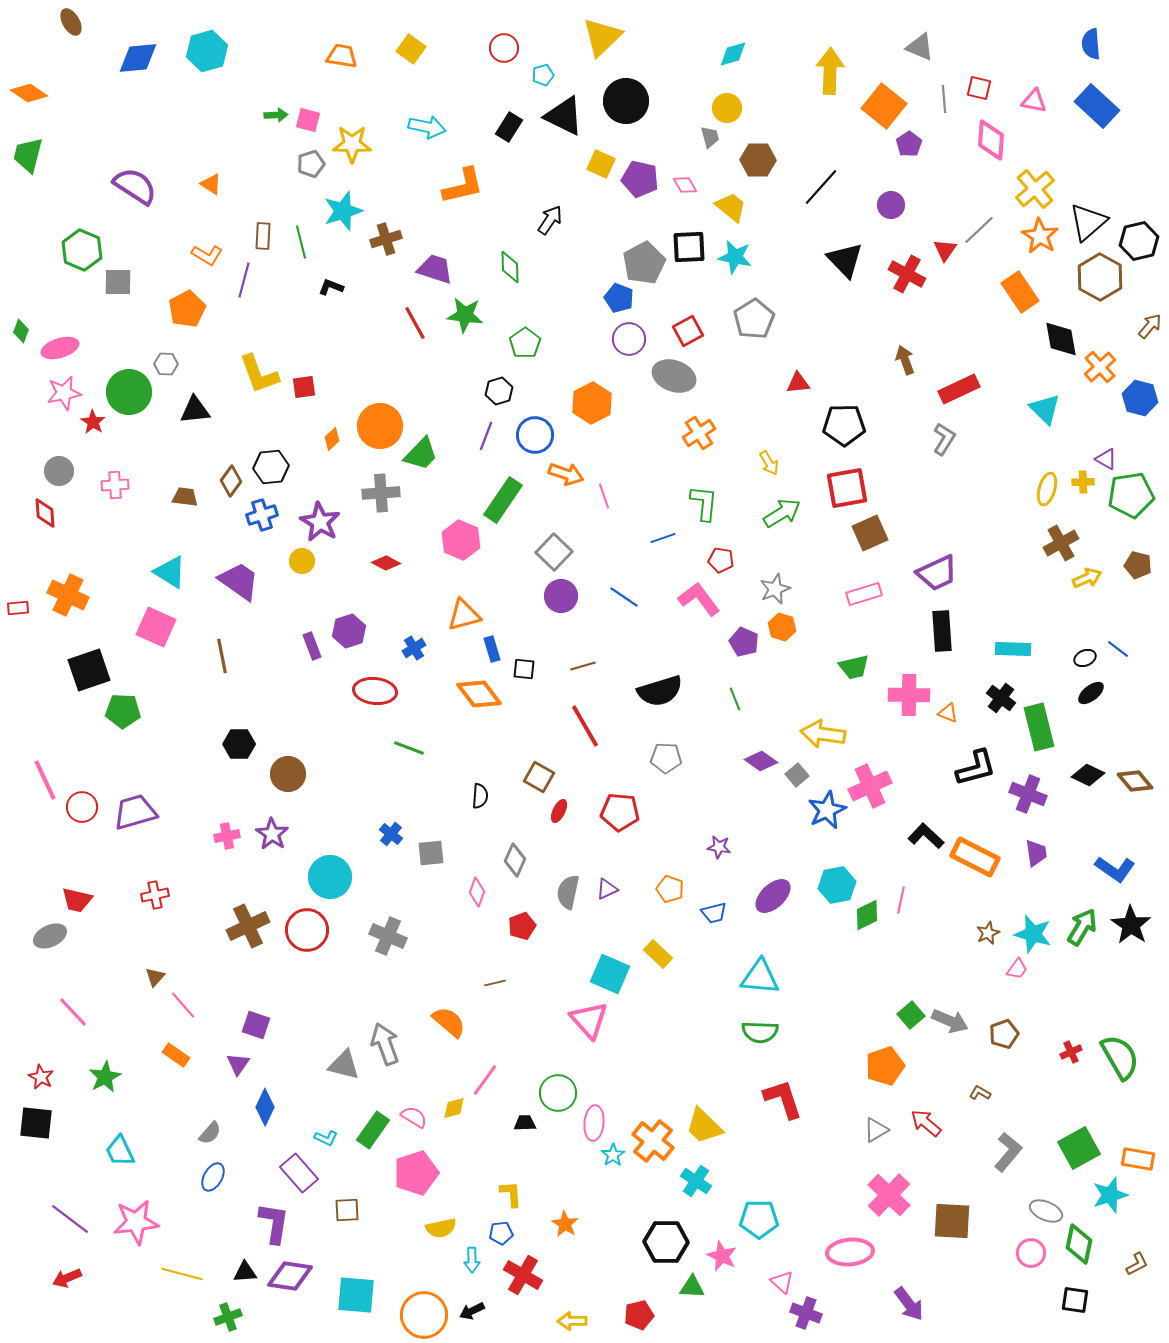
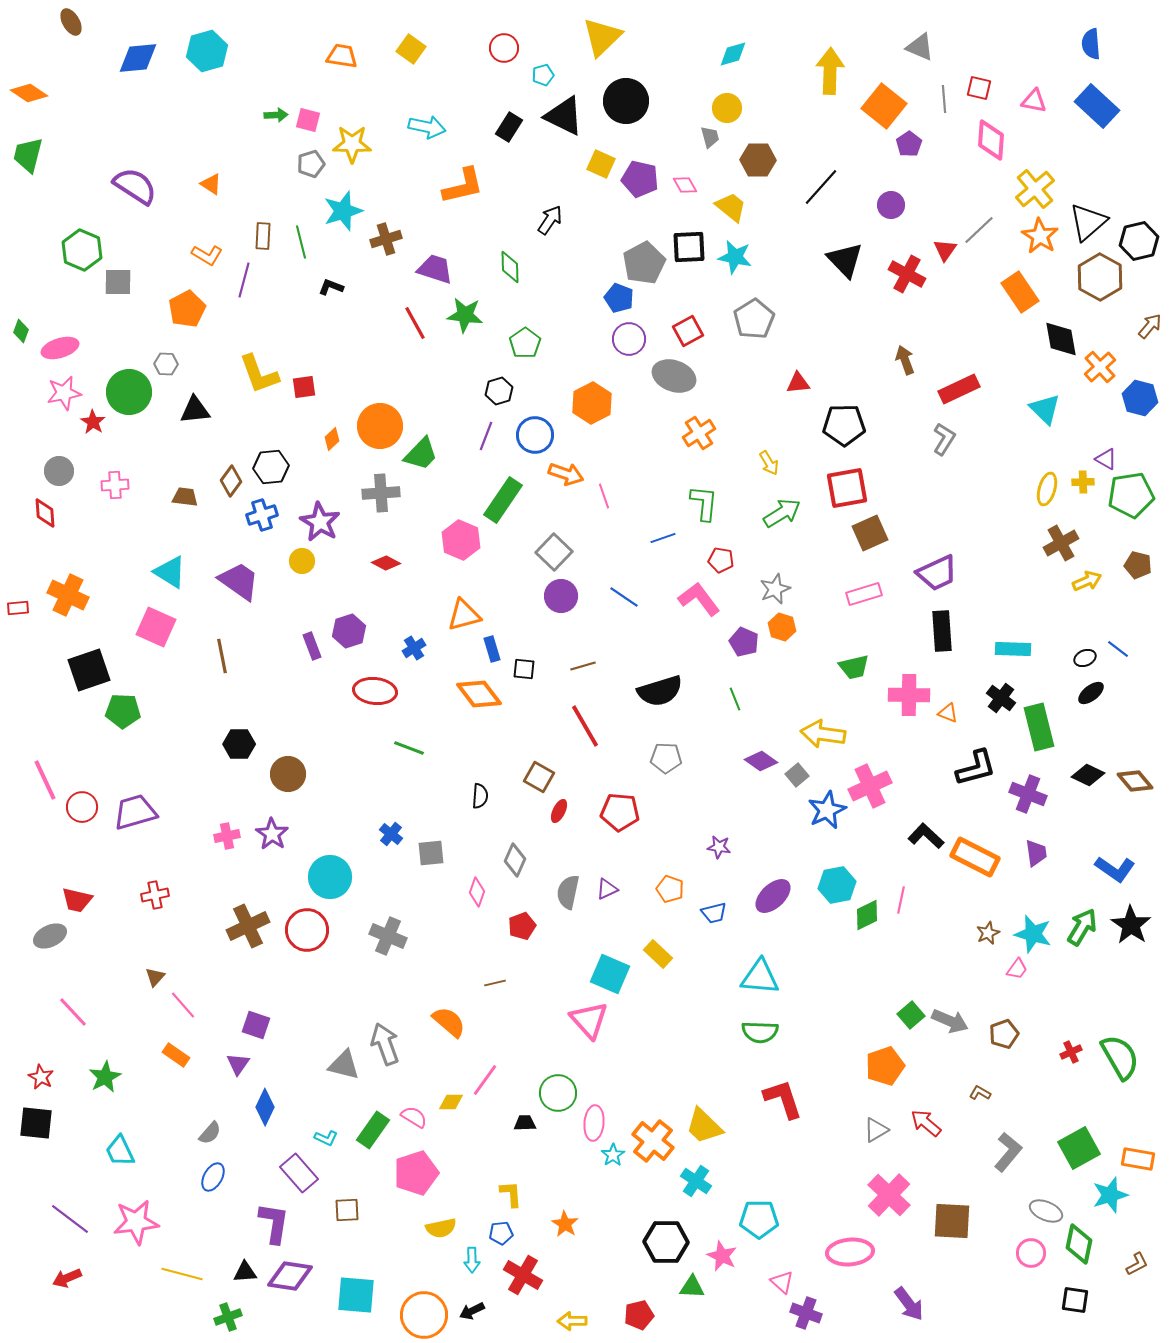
yellow arrow at (1087, 578): moved 3 px down
yellow diamond at (454, 1108): moved 3 px left, 6 px up; rotated 15 degrees clockwise
